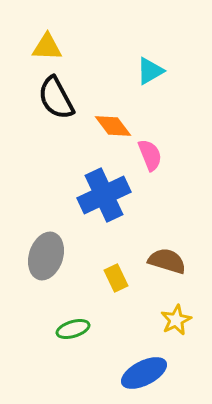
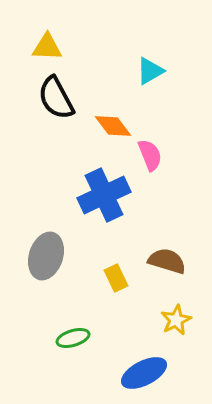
green ellipse: moved 9 px down
